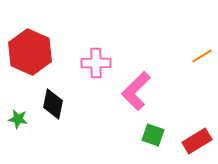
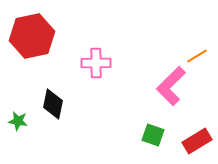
red hexagon: moved 2 px right, 16 px up; rotated 24 degrees clockwise
orange line: moved 5 px left
pink L-shape: moved 35 px right, 5 px up
green star: moved 2 px down
